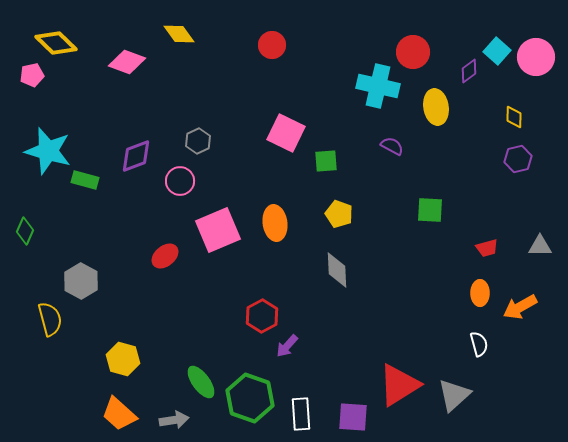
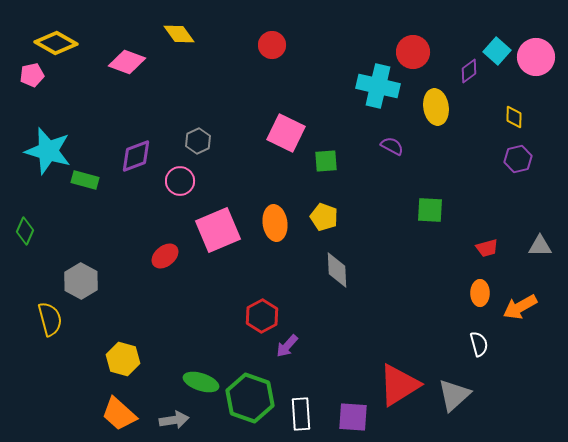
yellow diamond at (56, 43): rotated 15 degrees counterclockwise
yellow pentagon at (339, 214): moved 15 px left, 3 px down
green ellipse at (201, 382): rotated 36 degrees counterclockwise
